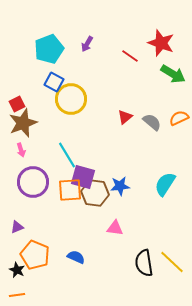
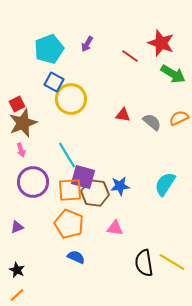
red triangle: moved 2 px left, 2 px up; rotated 49 degrees clockwise
orange pentagon: moved 34 px right, 31 px up
yellow line: rotated 12 degrees counterclockwise
orange line: rotated 35 degrees counterclockwise
